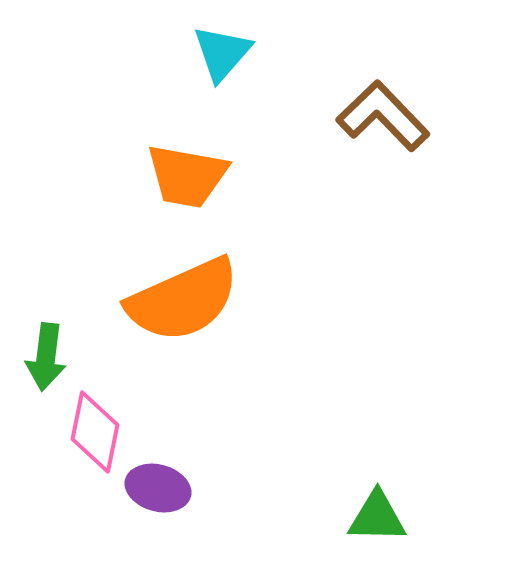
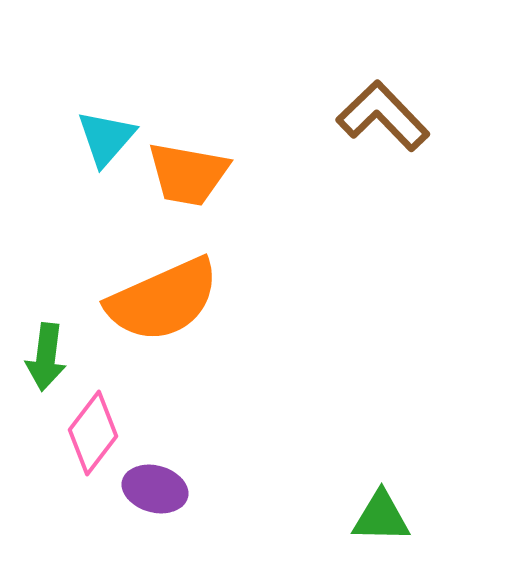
cyan triangle: moved 116 px left, 85 px down
orange trapezoid: moved 1 px right, 2 px up
orange semicircle: moved 20 px left
pink diamond: moved 2 px left, 1 px down; rotated 26 degrees clockwise
purple ellipse: moved 3 px left, 1 px down
green triangle: moved 4 px right
